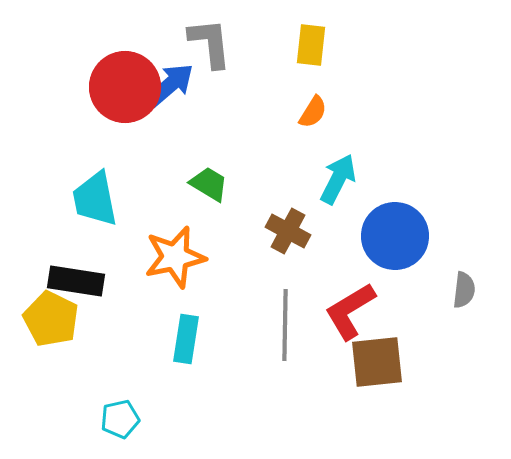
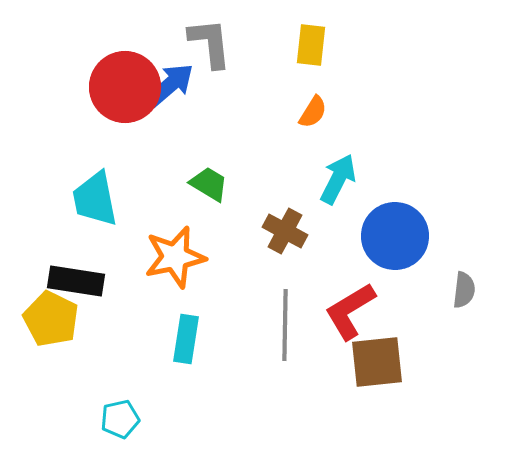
brown cross: moved 3 px left
